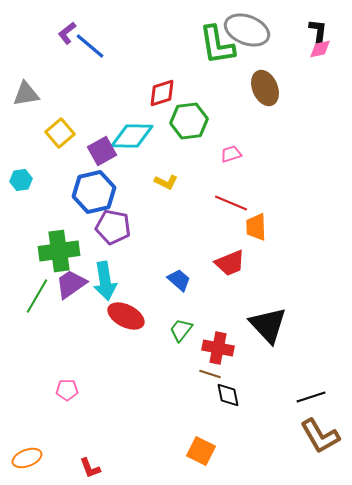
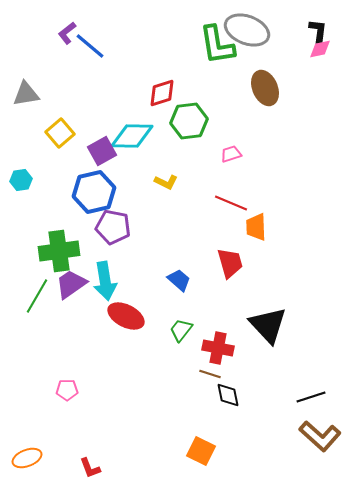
red trapezoid: rotated 84 degrees counterclockwise
brown L-shape: rotated 18 degrees counterclockwise
